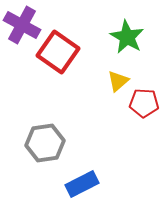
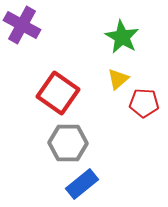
green star: moved 5 px left
red square: moved 41 px down
yellow triangle: moved 2 px up
gray hexagon: moved 23 px right; rotated 9 degrees clockwise
blue rectangle: rotated 12 degrees counterclockwise
